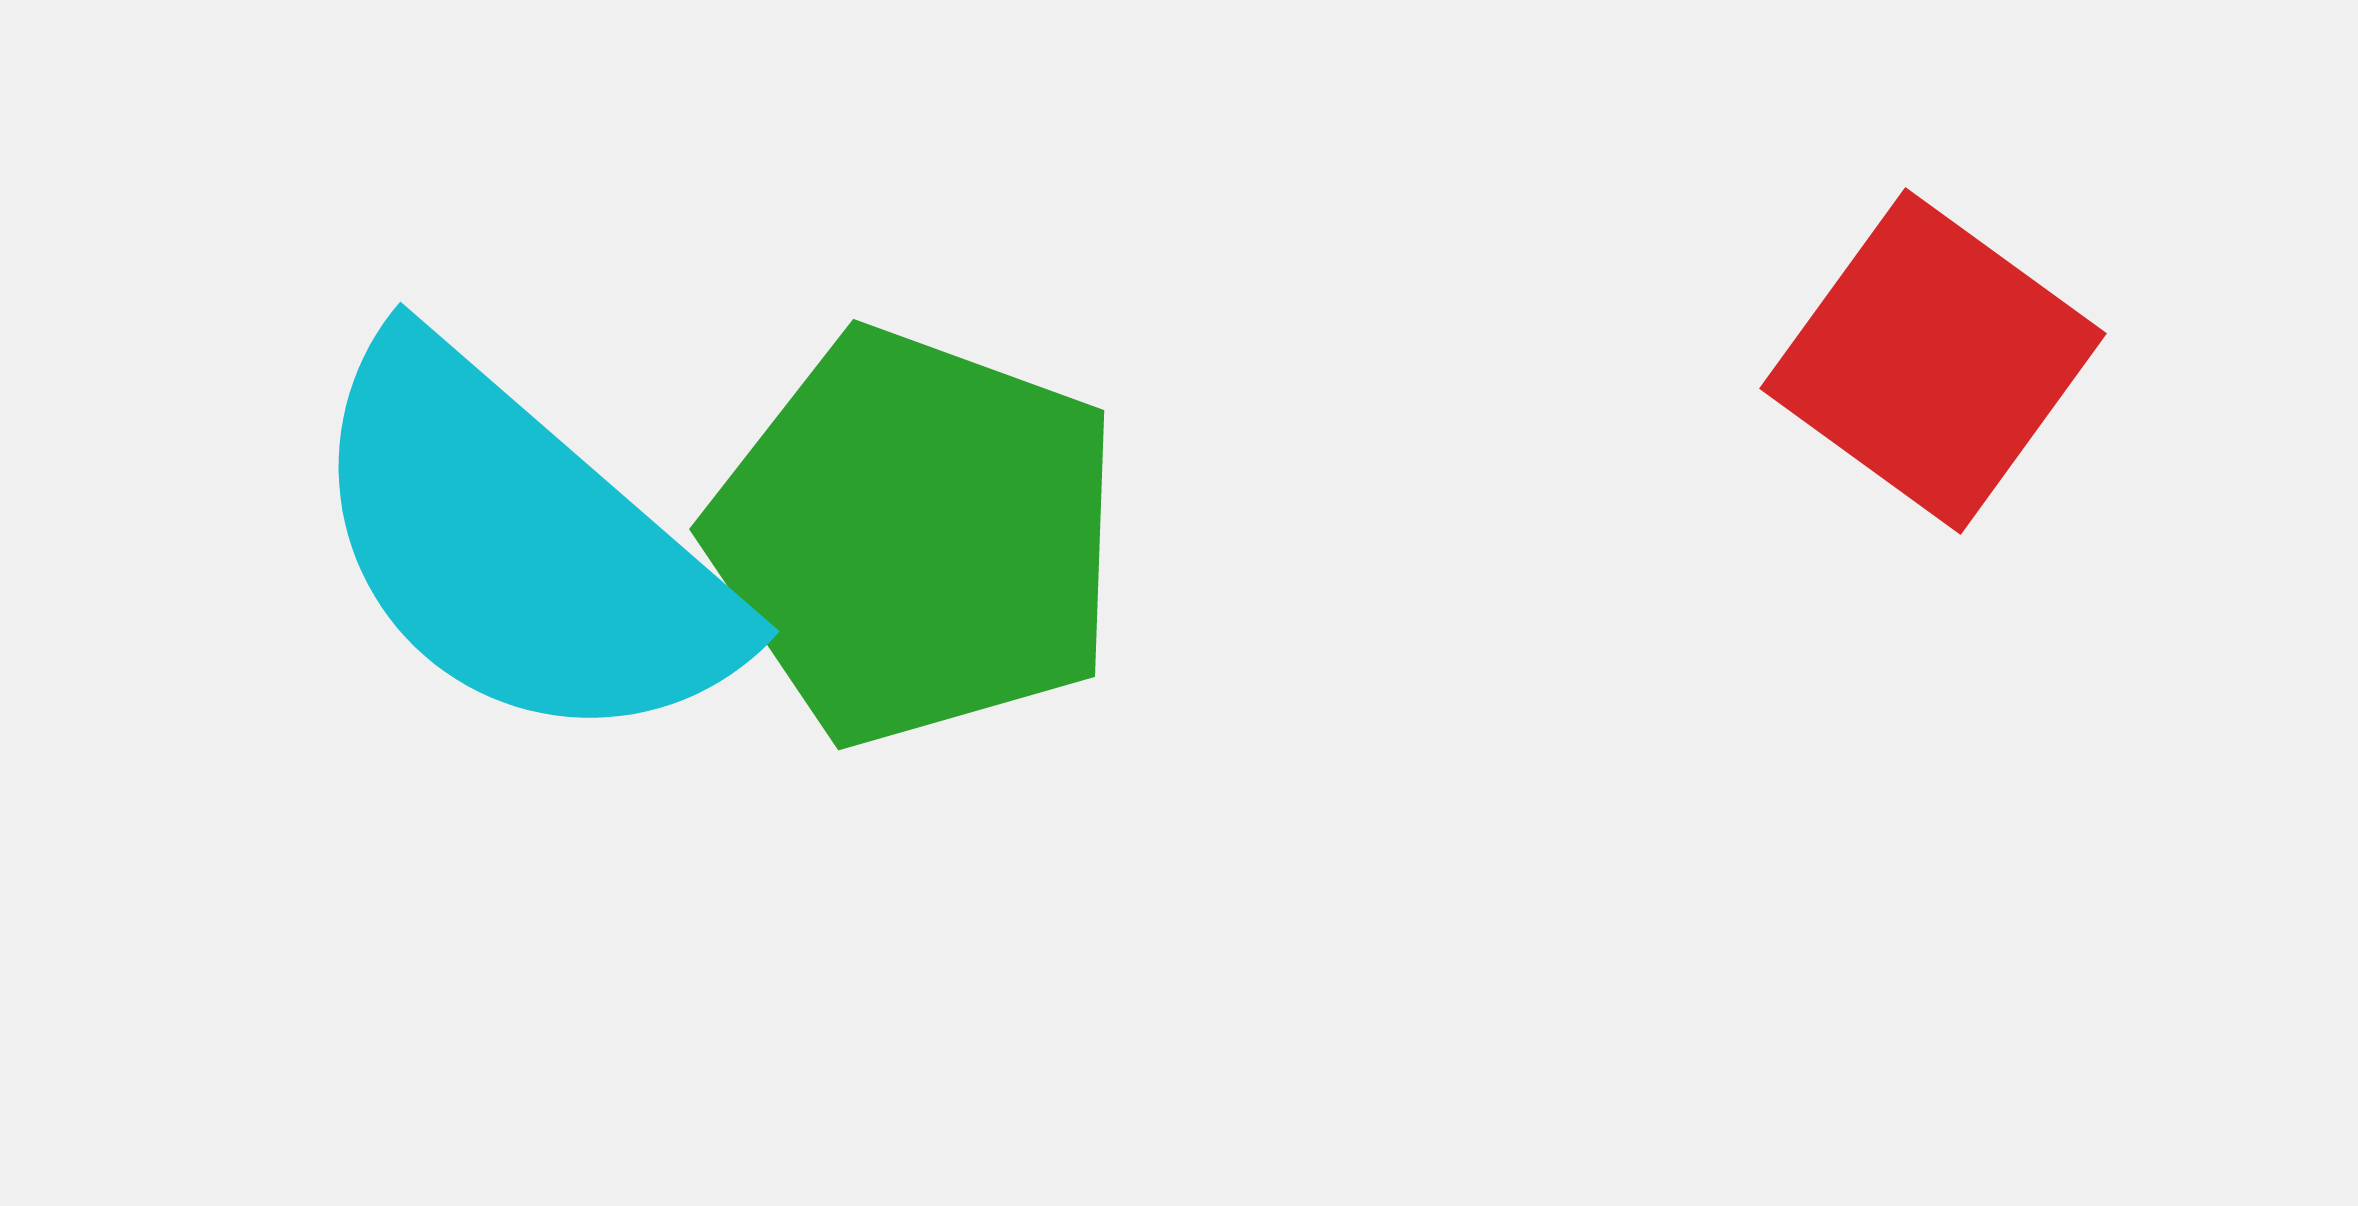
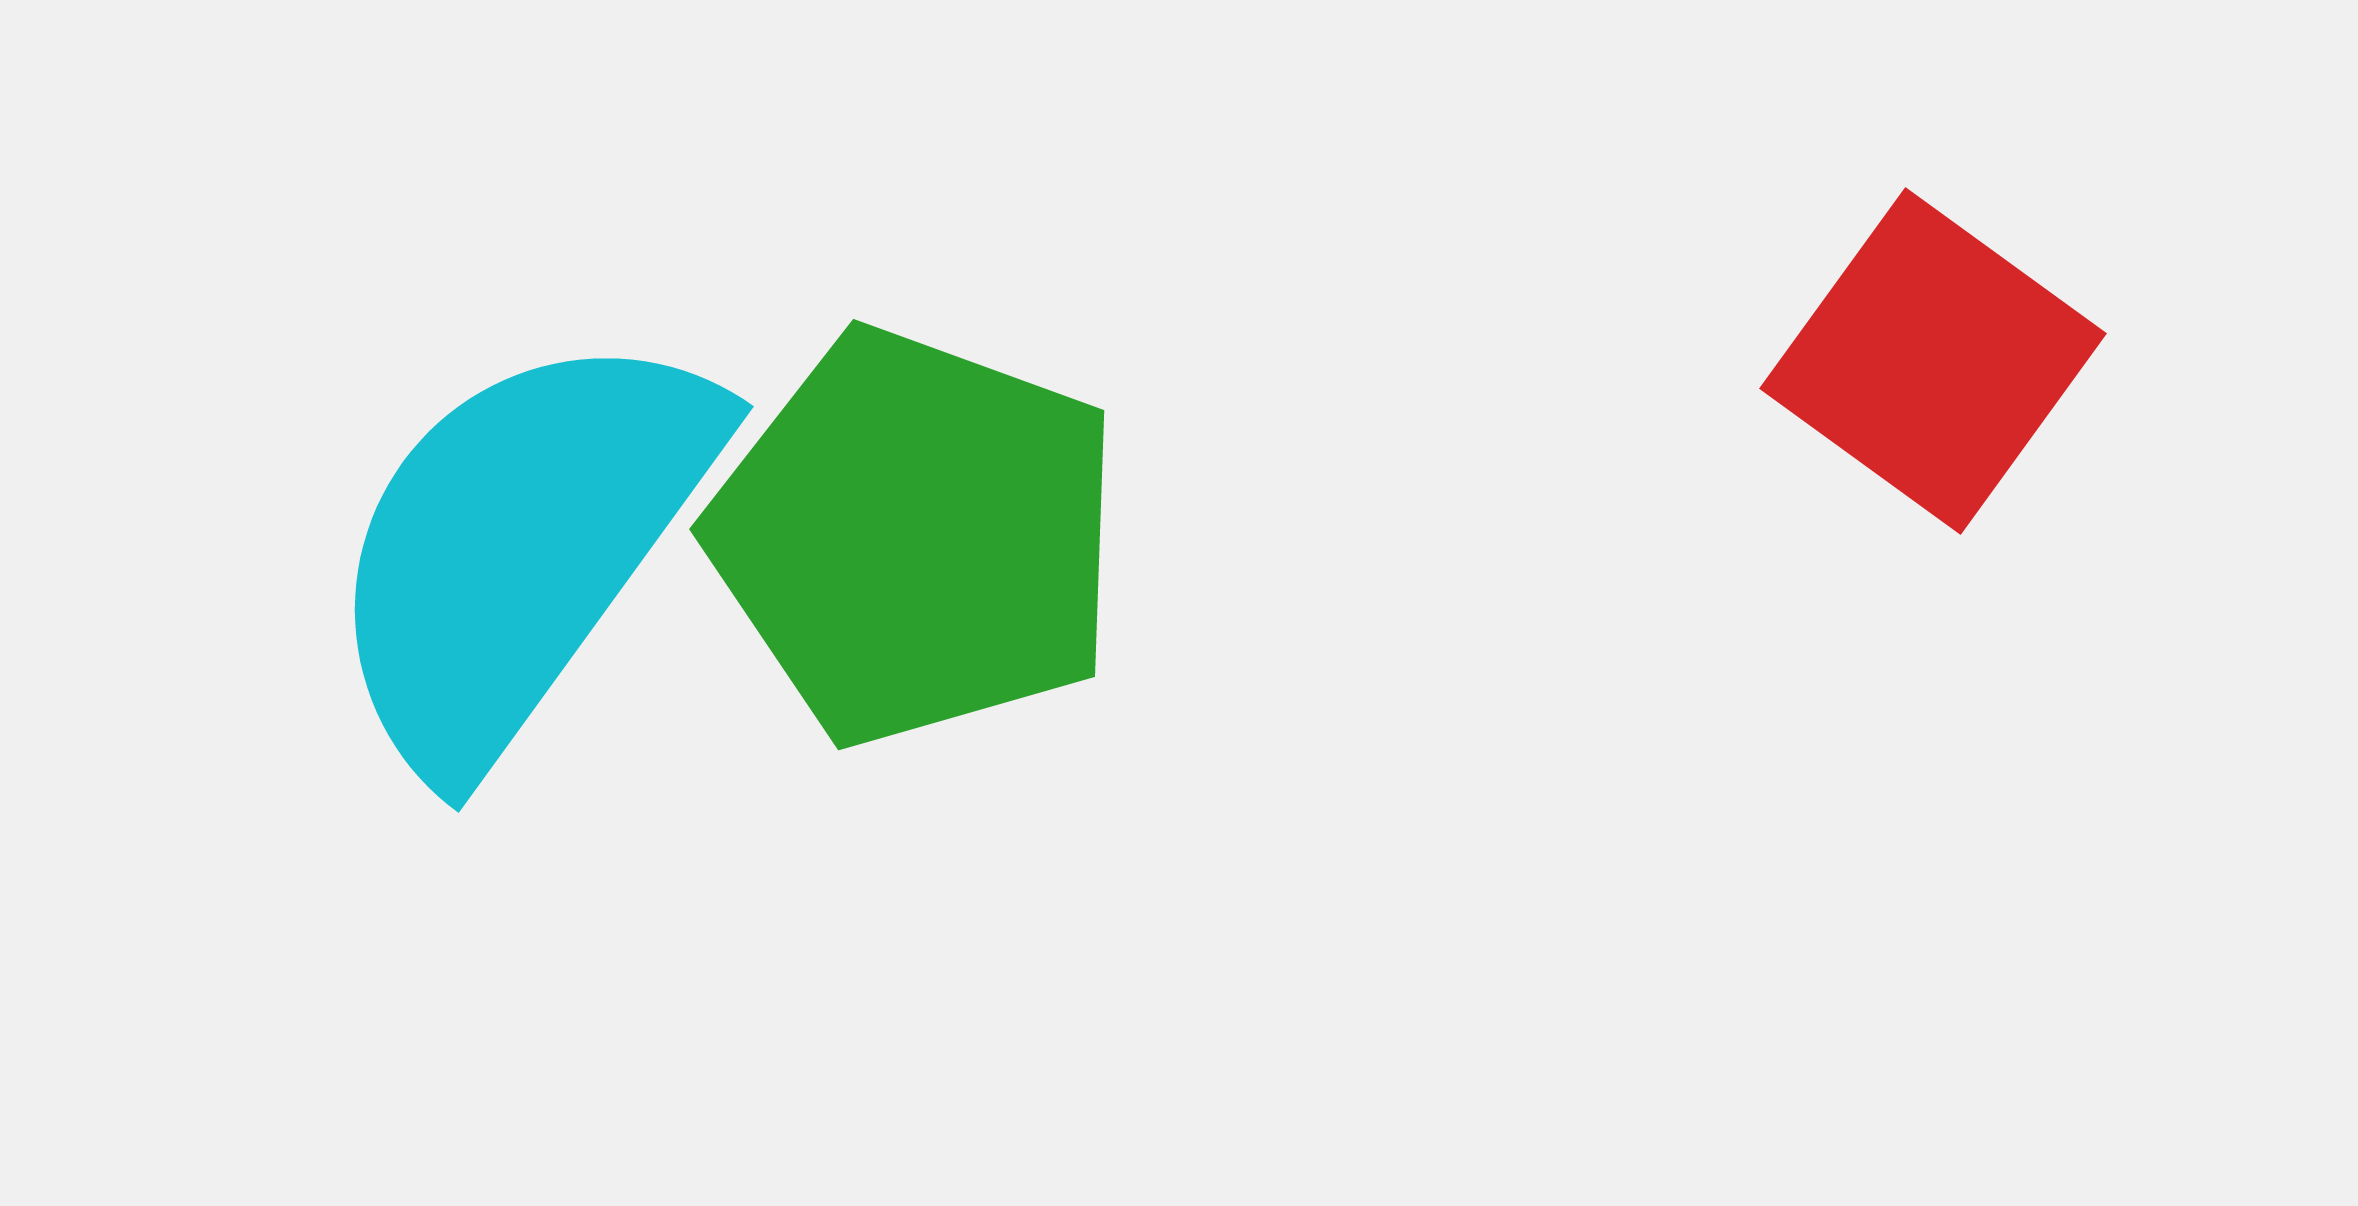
cyan semicircle: rotated 85 degrees clockwise
